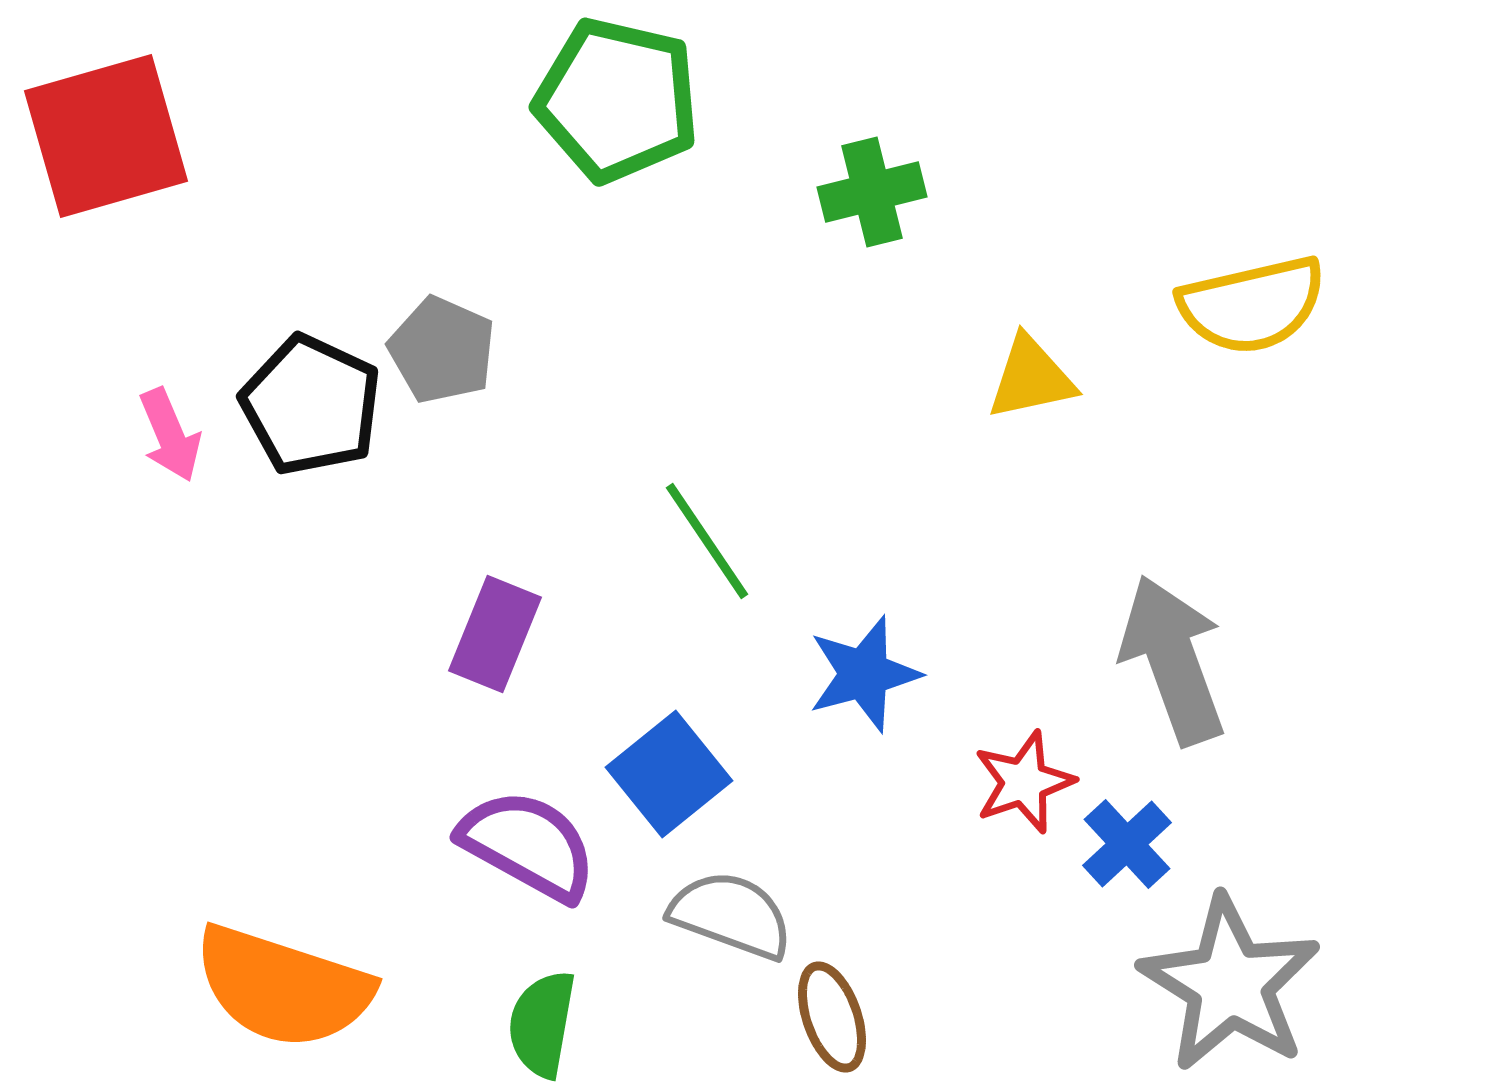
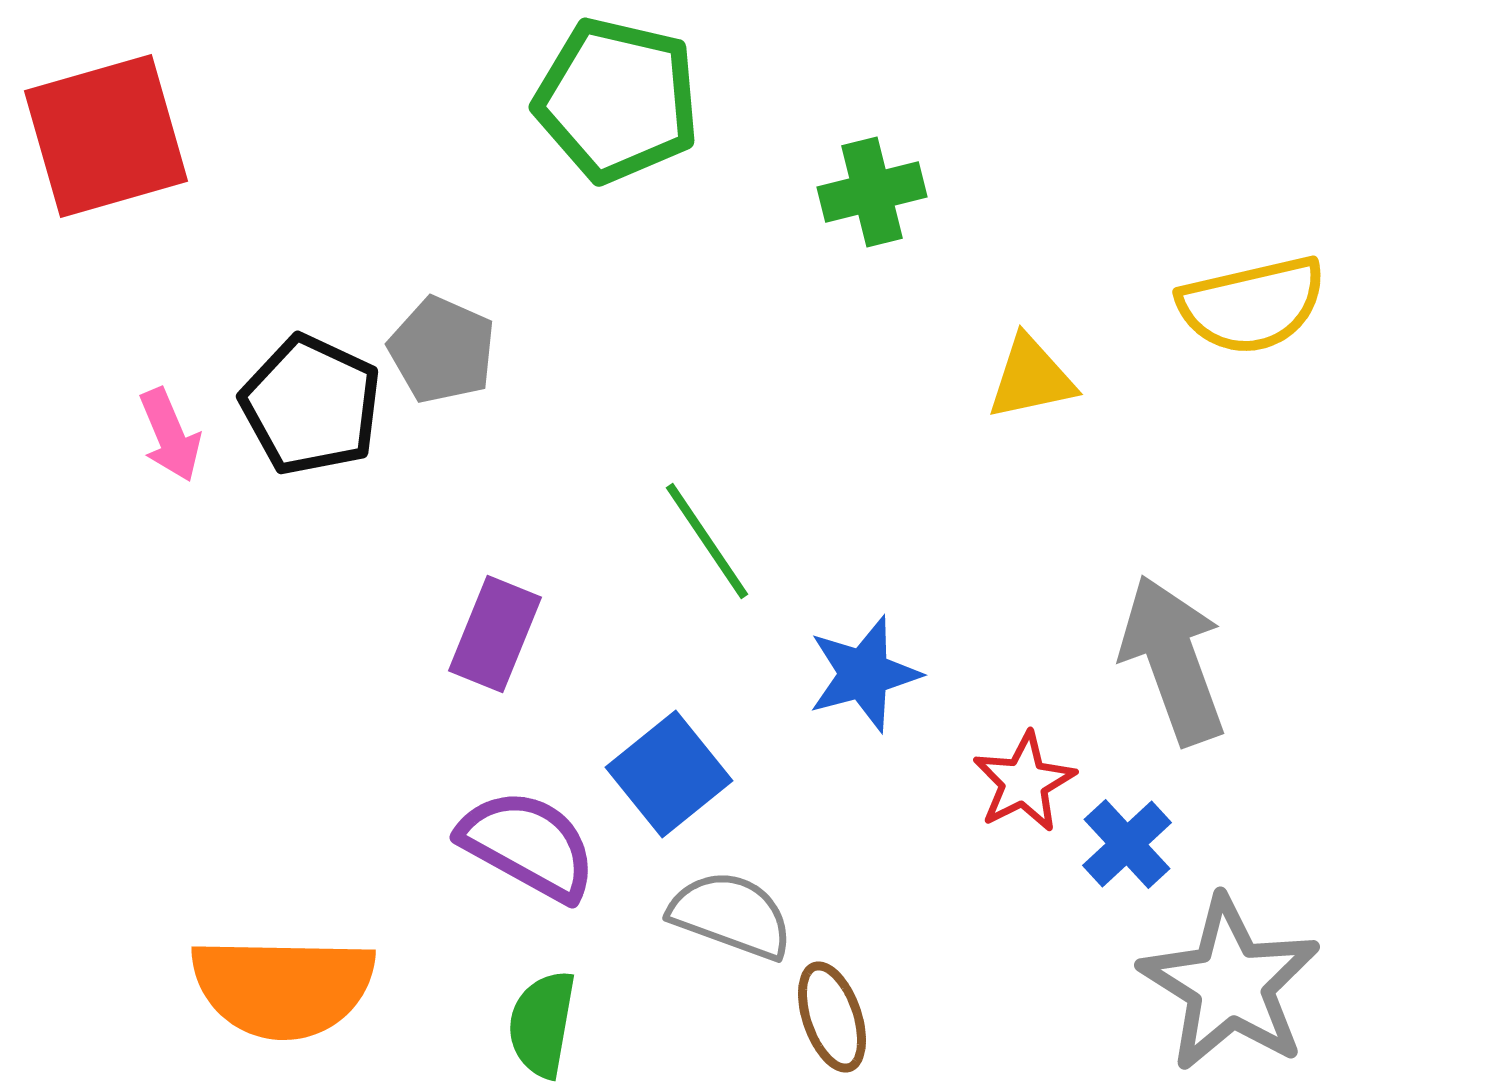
red star: rotated 8 degrees counterclockwise
orange semicircle: rotated 17 degrees counterclockwise
